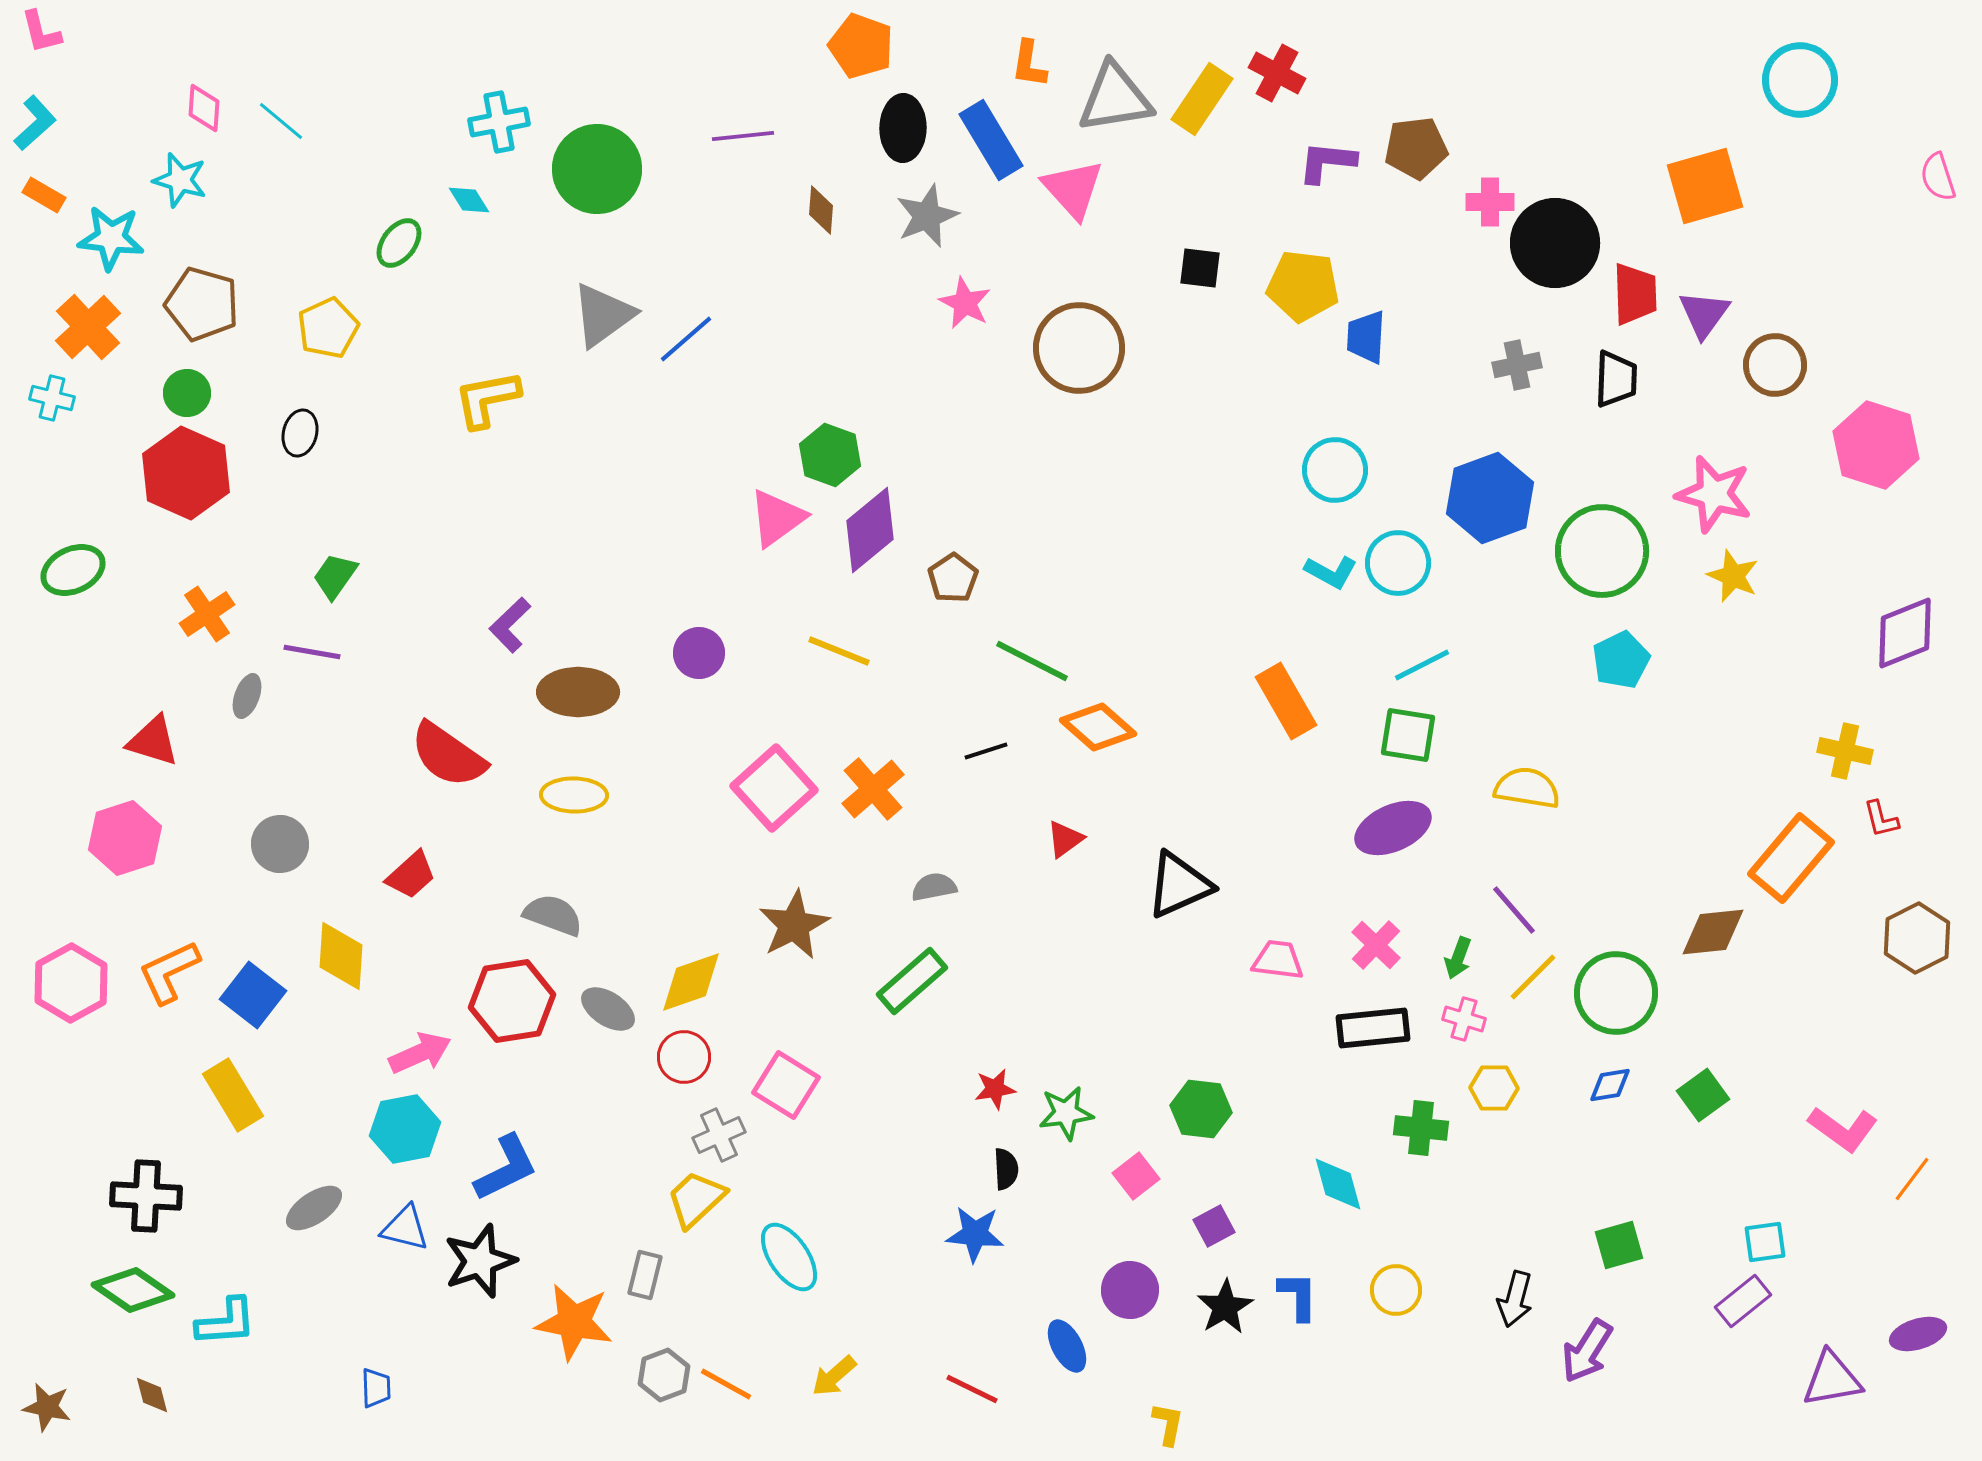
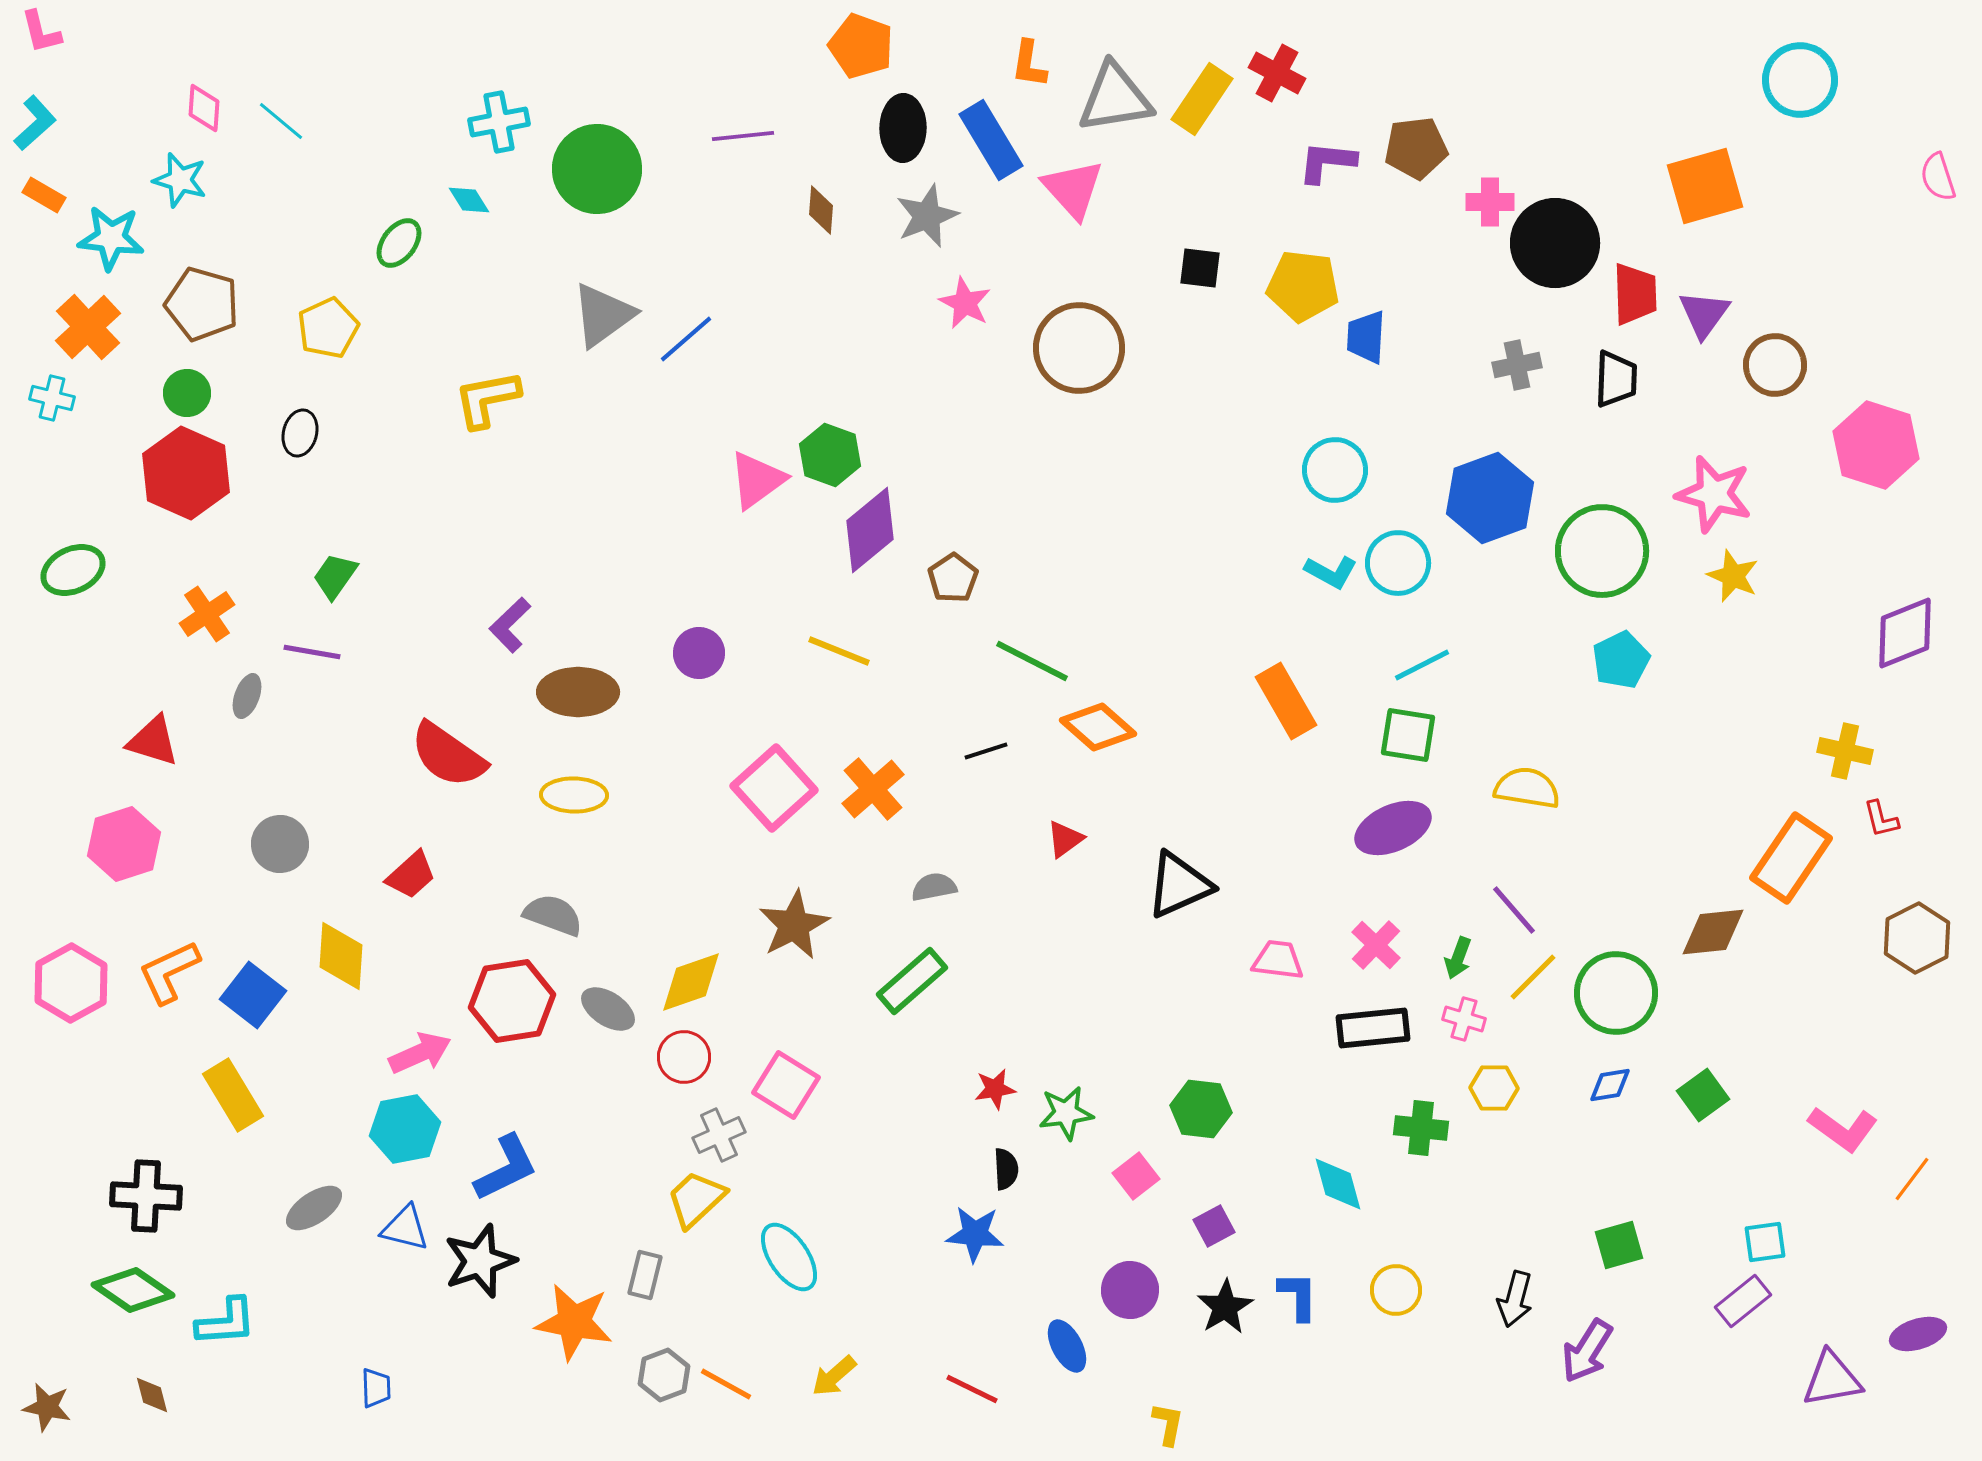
pink triangle at (777, 518): moved 20 px left, 38 px up
pink hexagon at (125, 838): moved 1 px left, 6 px down
orange rectangle at (1791, 858): rotated 6 degrees counterclockwise
